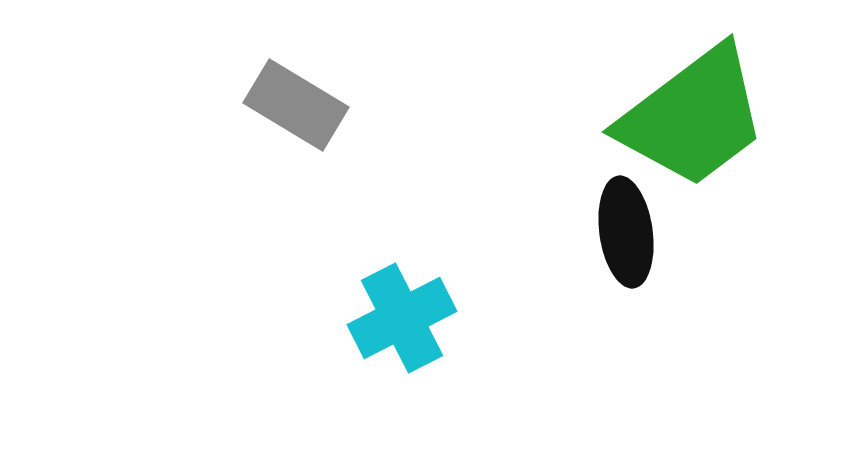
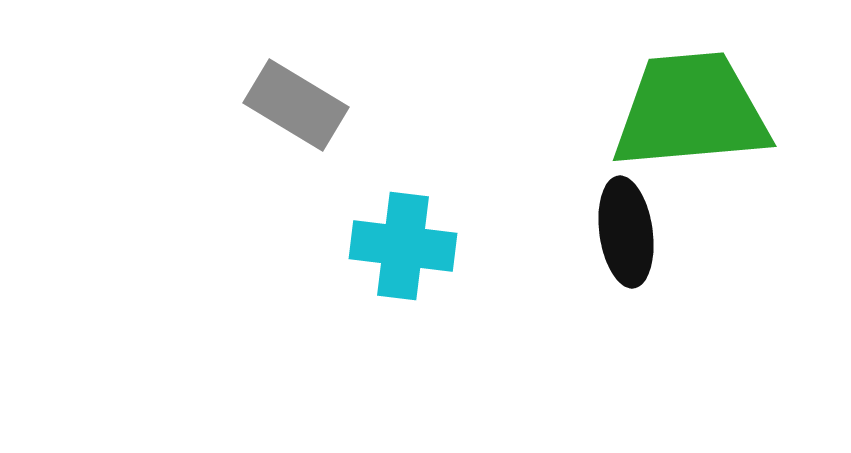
green trapezoid: moved 2 px left, 6 px up; rotated 148 degrees counterclockwise
cyan cross: moved 1 px right, 72 px up; rotated 34 degrees clockwise
